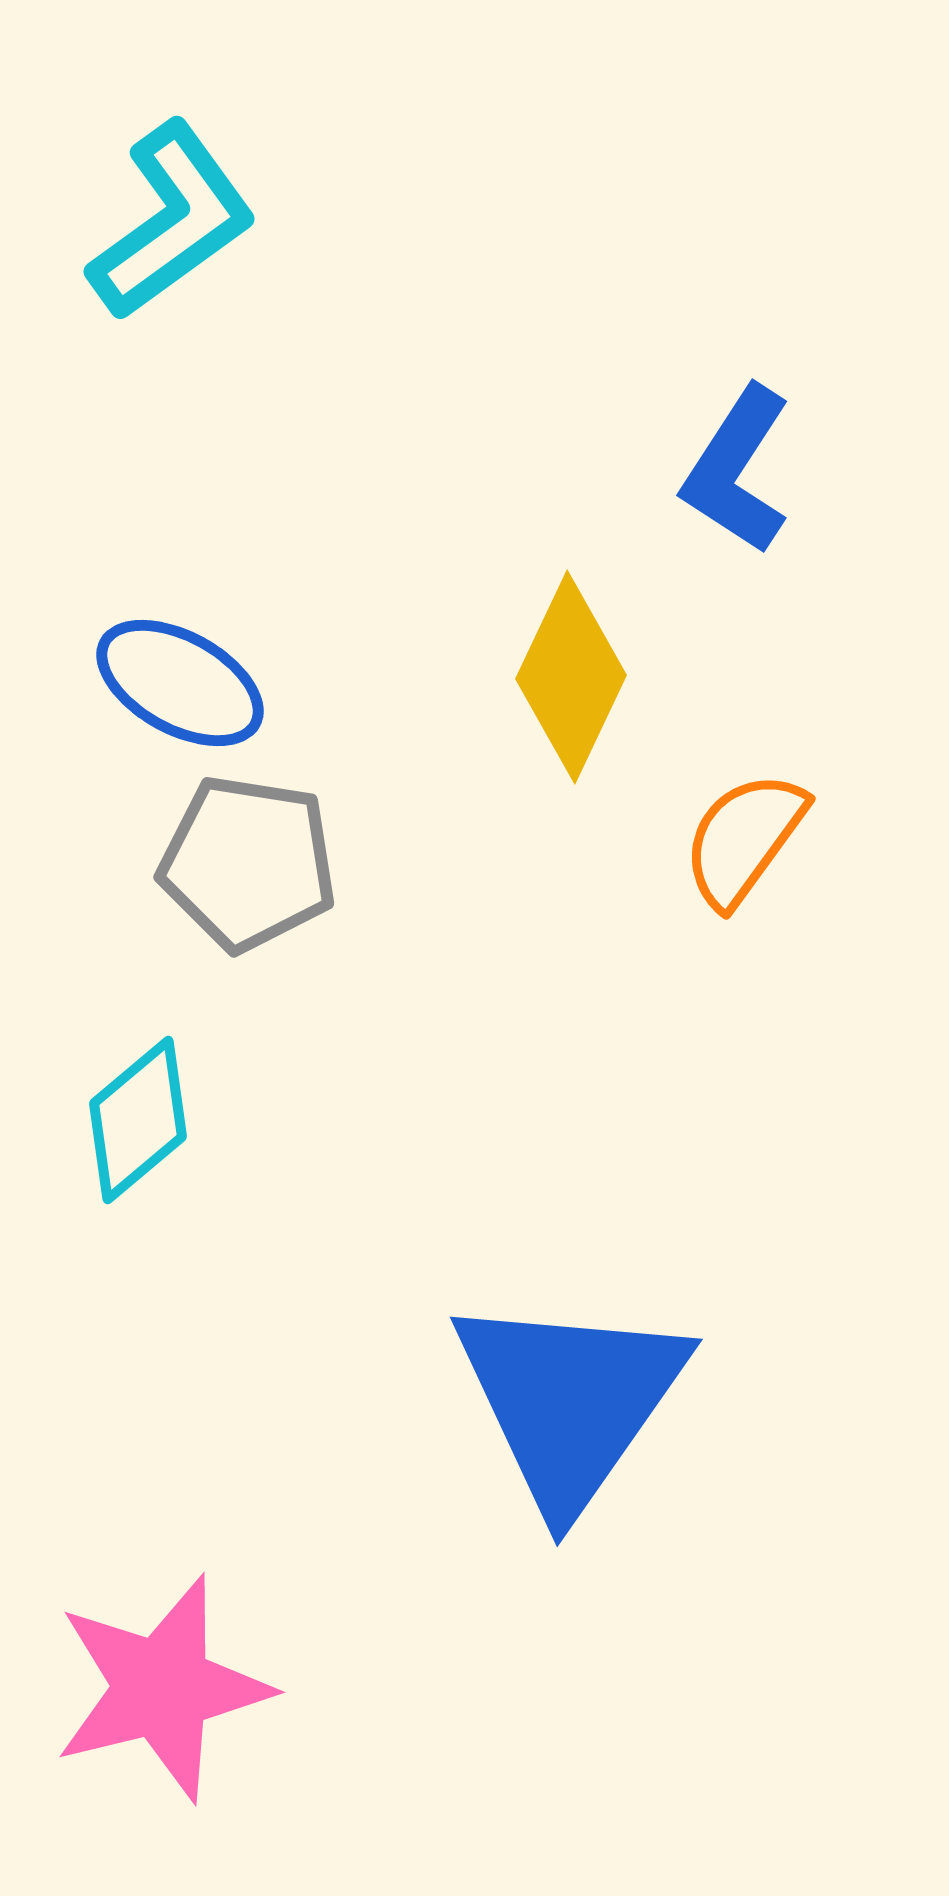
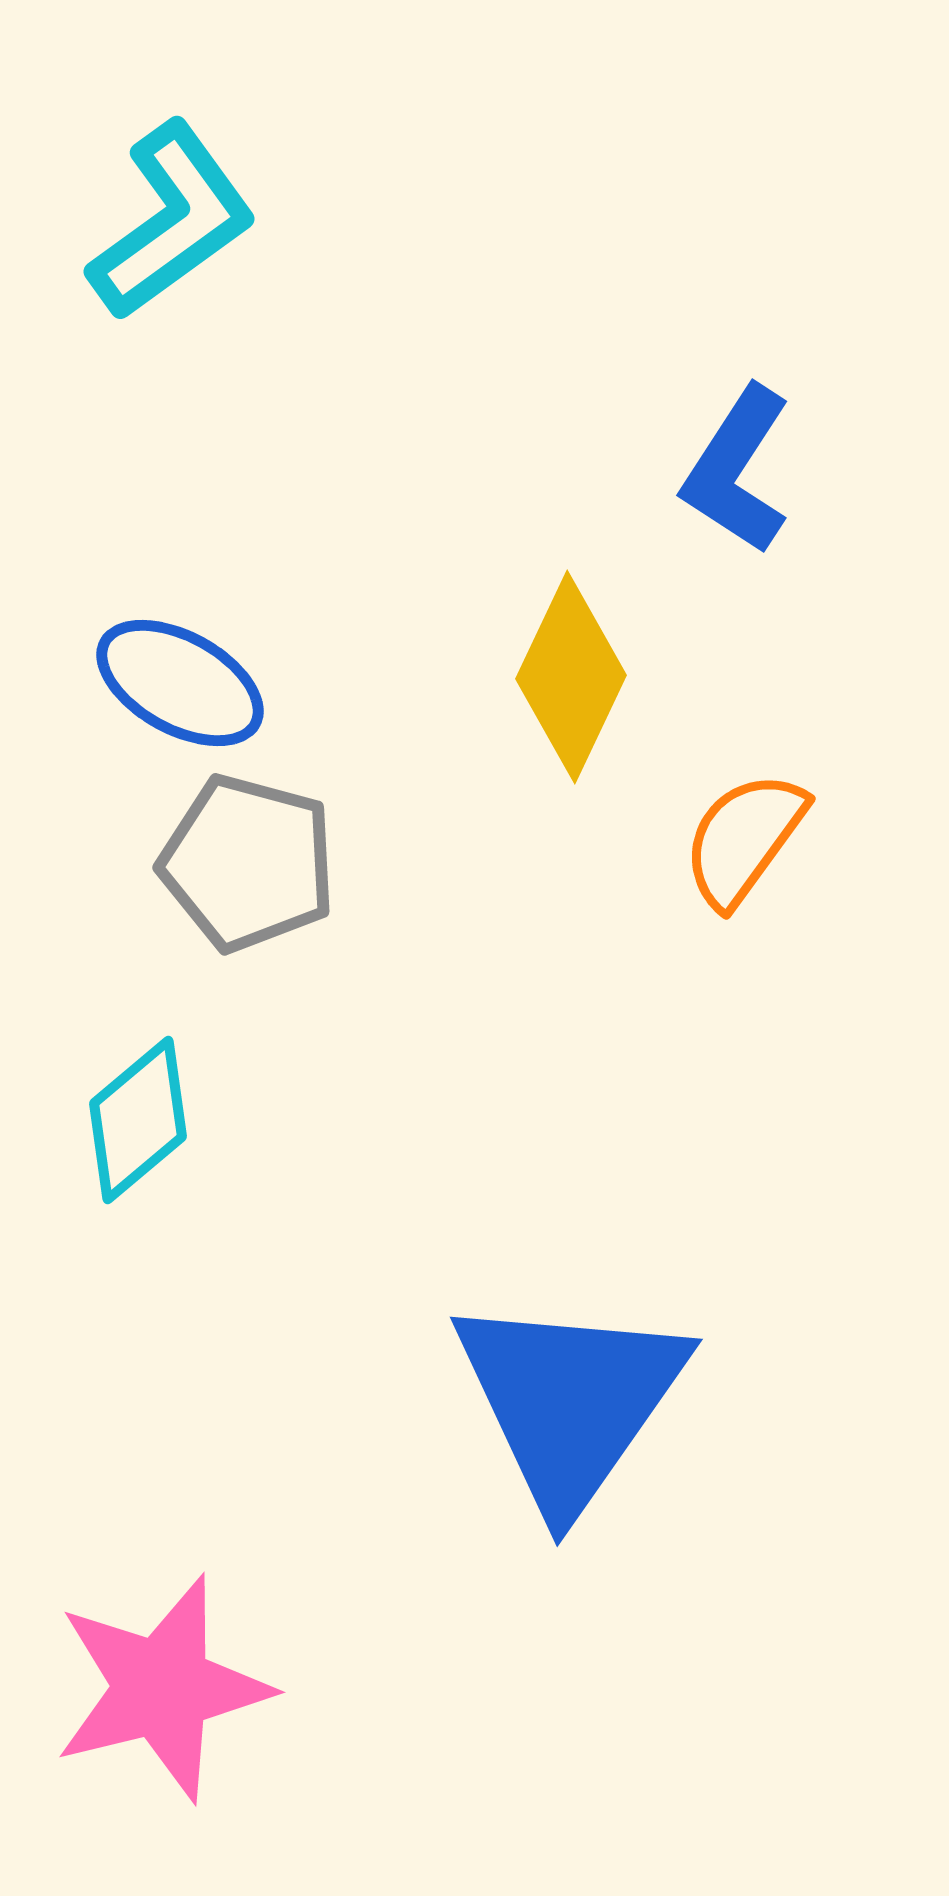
gray pentagon: rotated 6 degrees clockwise
